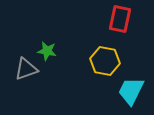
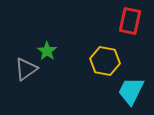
red rectangle: moved 10 px right, 2 px down
green star: rotated 24 degrees clockwise
gray triangle: rotated 15 degrees counterclockwise
